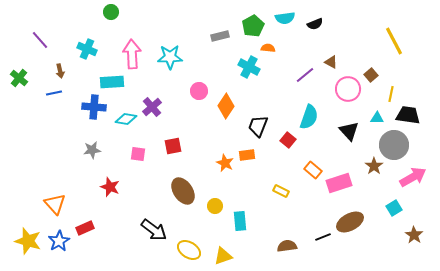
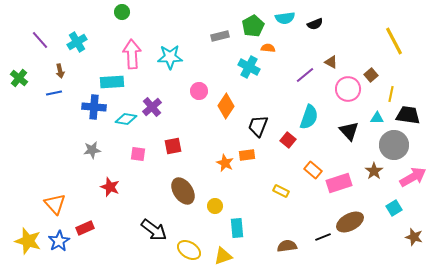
green circle at (111, 12): moved 11 px right
cyan cross at (87, 49): moved 10 px left, 7 px up; rotated 36 degrees clockwise
brown star at (374, 166): moved 5 px down
cyan rectangle at (240, 221): moved 3 px left, 7 px down
brown star at (414, 235): moved 2 px down; rotated 18 degrees counterclockwise
